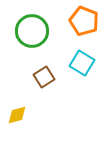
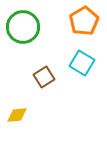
orange pentagon: rotated 20 degrees clockwise
green circle: moved 9 px left, 4 px up
yellow diamond: rotated 10 degrees clockwise
